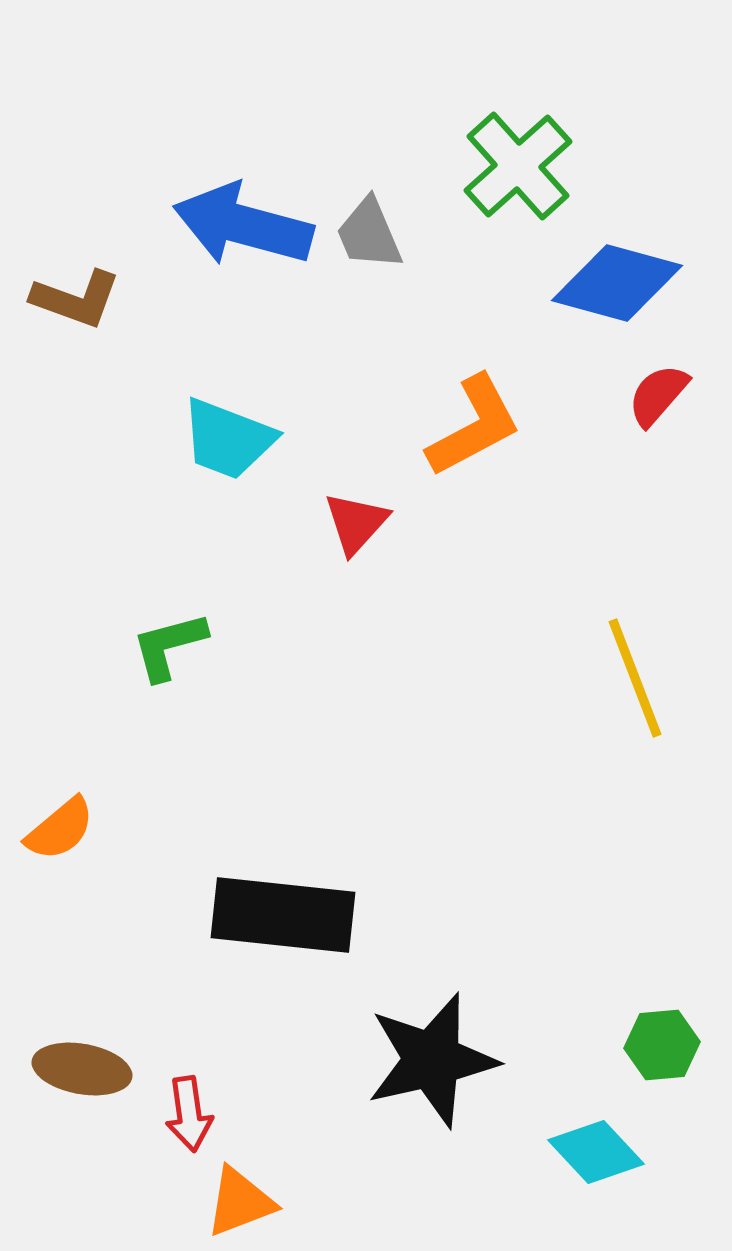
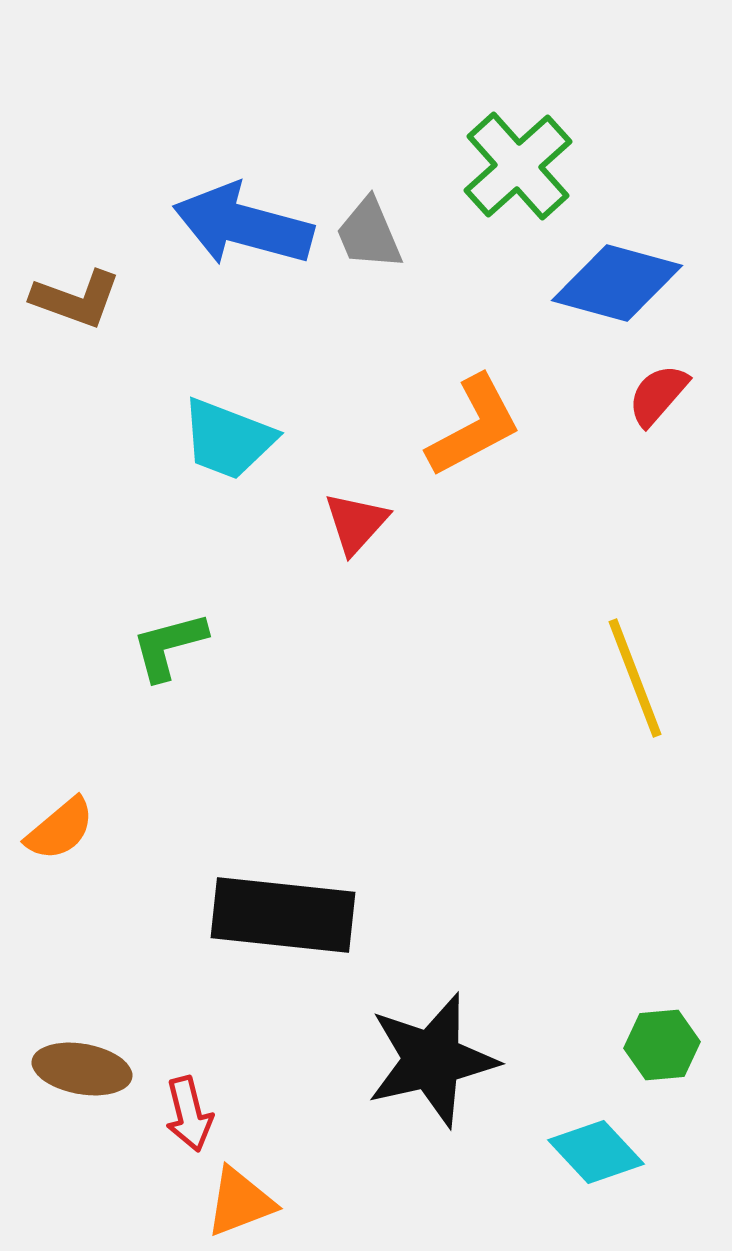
red arrow: rotated 6 degrees counterclockwise
